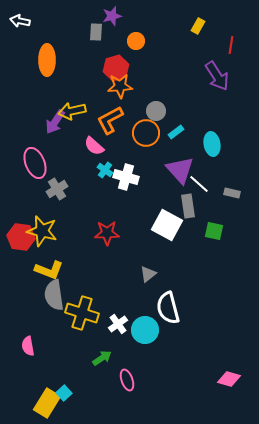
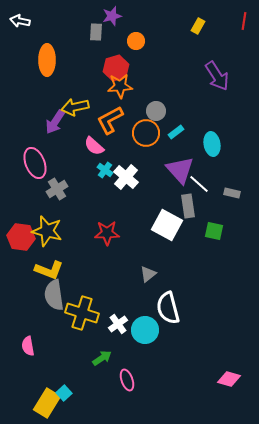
red line at (231, 45): moved 13 px right, 24 px up
yellow arrow at (72, 111): moved 3 px right, 4 px up
white cross at (126, 177): rotated 25 degrees clockwise
yellow star at (42, 231): moved 5 px right
